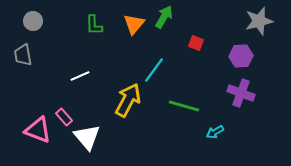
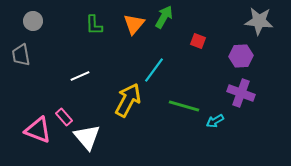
gray star: rotated 20 degrees clockwise
red square: moved 2 px right, 2 px up
gray trapezoid: moved 2 px left
cyan arrow: moved 11 px up
